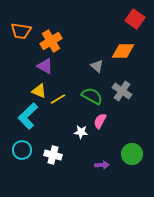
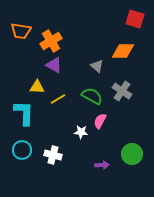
red square: rotated 18 degrees counterclockwise
purple triangle: moved 9 px right, 1 px up
yellow triangle: moved 2 px left, 4 px up; rotated 21 degrees counterclockwise
cyan L-shape: moved 4 px left, 3 px up; rotated 136 degrees clockwise
